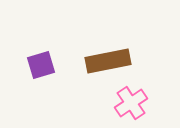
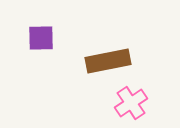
purple square: moved 27 px up; rotated 16 degrees clockwise
